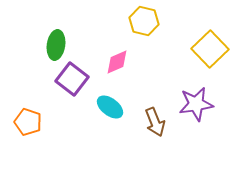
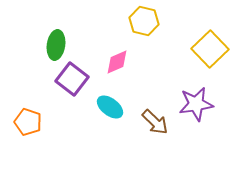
brown arrow: rotated 24 degrees counterclockwise
